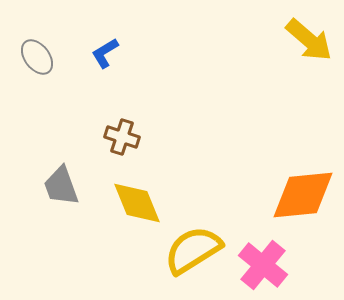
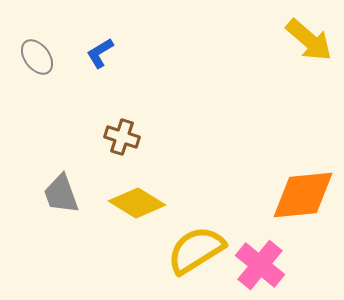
blue L-shape: moved 5 px left
gray trapezoid: moved 8 px down
yellow diamond: rotated 36 degrees counterclockwise
yellow semicircle: moved 3 px right
pink cross: moved 3 px left
